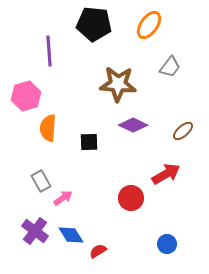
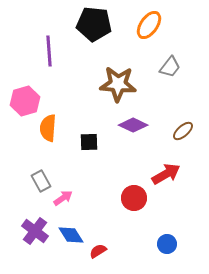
pink hexagon: moved 1 px left, 5 px down
red circle: moved 3 px right
